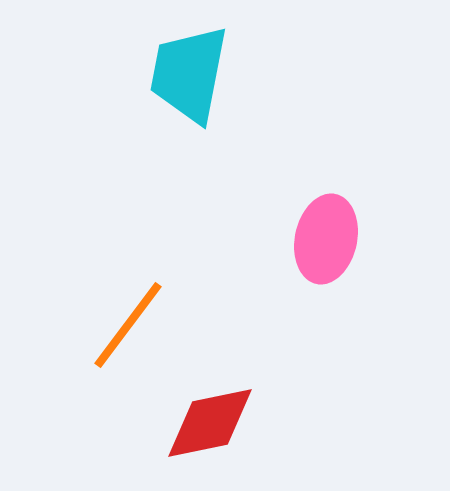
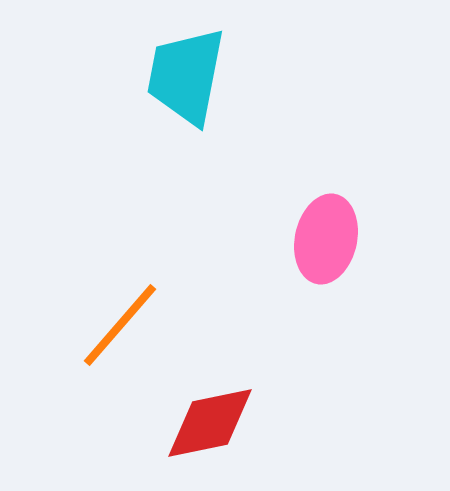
cyan trapezoid: moved 3 px left, 2 px down
orange line: moved 8 px left; rotated 4 degrees clockwise
